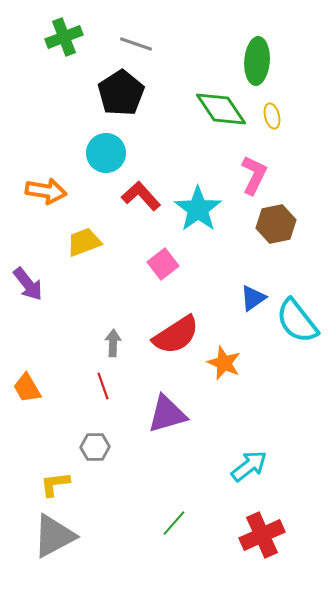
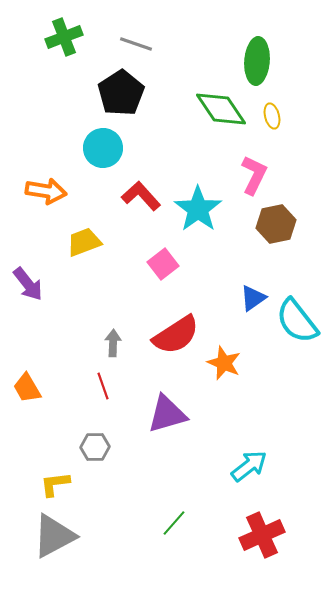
cyan circle: moved 3 px left, 5 px up
